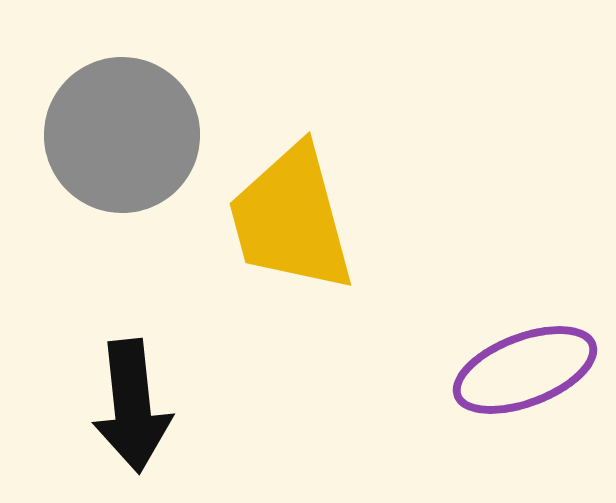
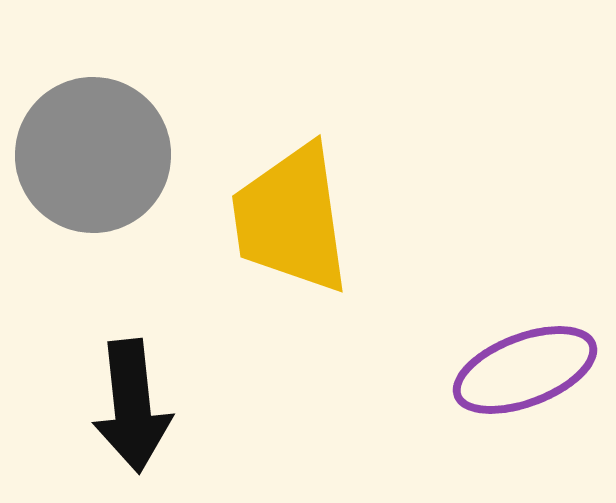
gray circle: moved 29 px left, 20 px down
yellow trapezoid: rotated 7 degrees clockwise
